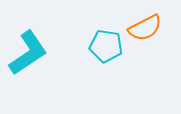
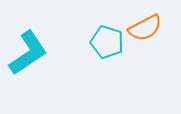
cyan pentagon: moved 1 px right, 4 px up; rotated 8 degrees clockwise
